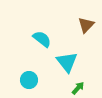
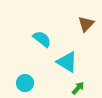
brown triangle: moved 1 px up
cyan triangle: rotated 20 degrees counterclockwise
cyan circle: moved 4 px left, 3 px down
